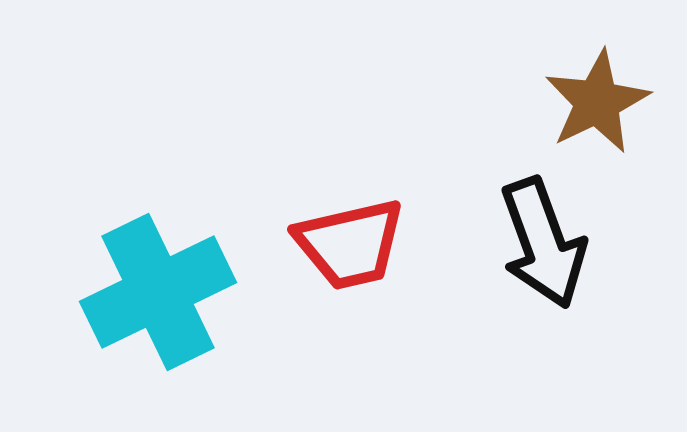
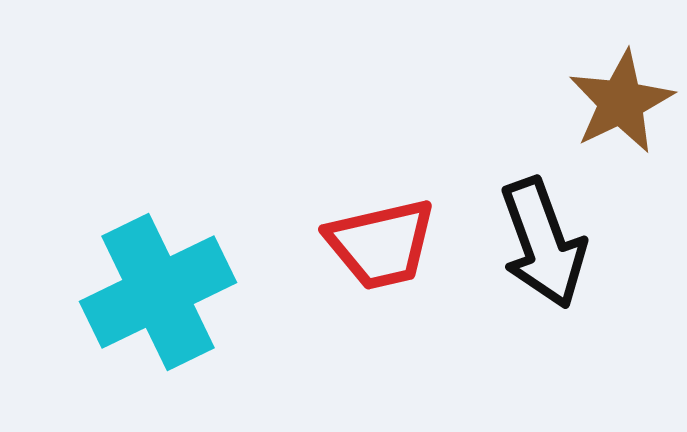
brown star: moved 24 px right
red trapezoid: moved 31 px right
